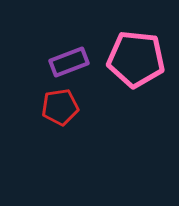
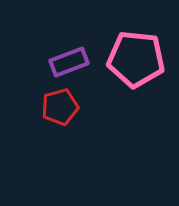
red pentagon: rotated 6 degrees counterclockwise
